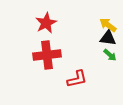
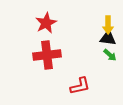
yellow arrow: rotated 126 degrees counterclockwise
red L-shape: moved 3 px right, 7 px down
